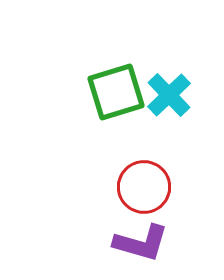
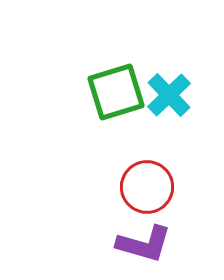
red circle: moved 3 px right
purple L-shape: moved 3 px right, 1 px down
